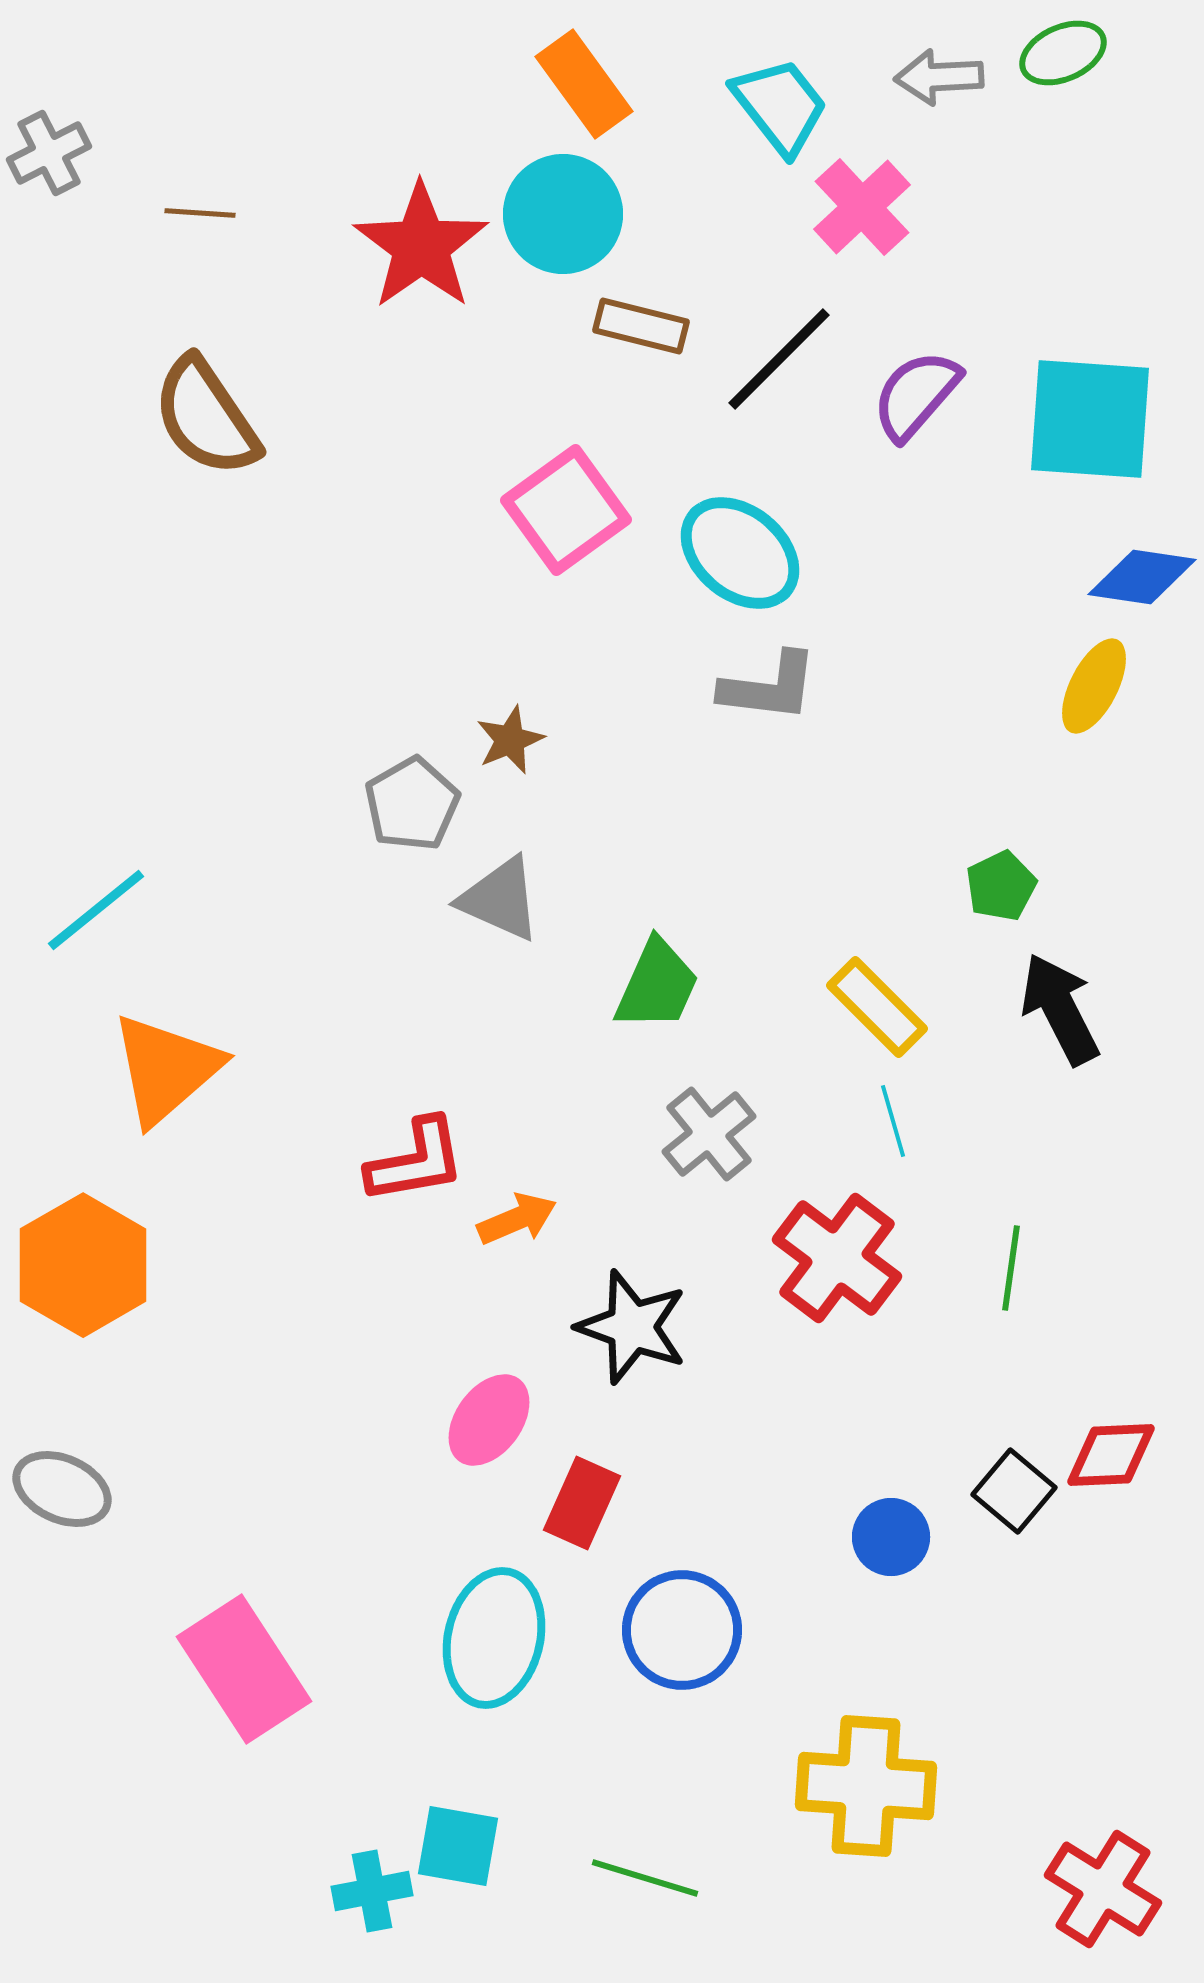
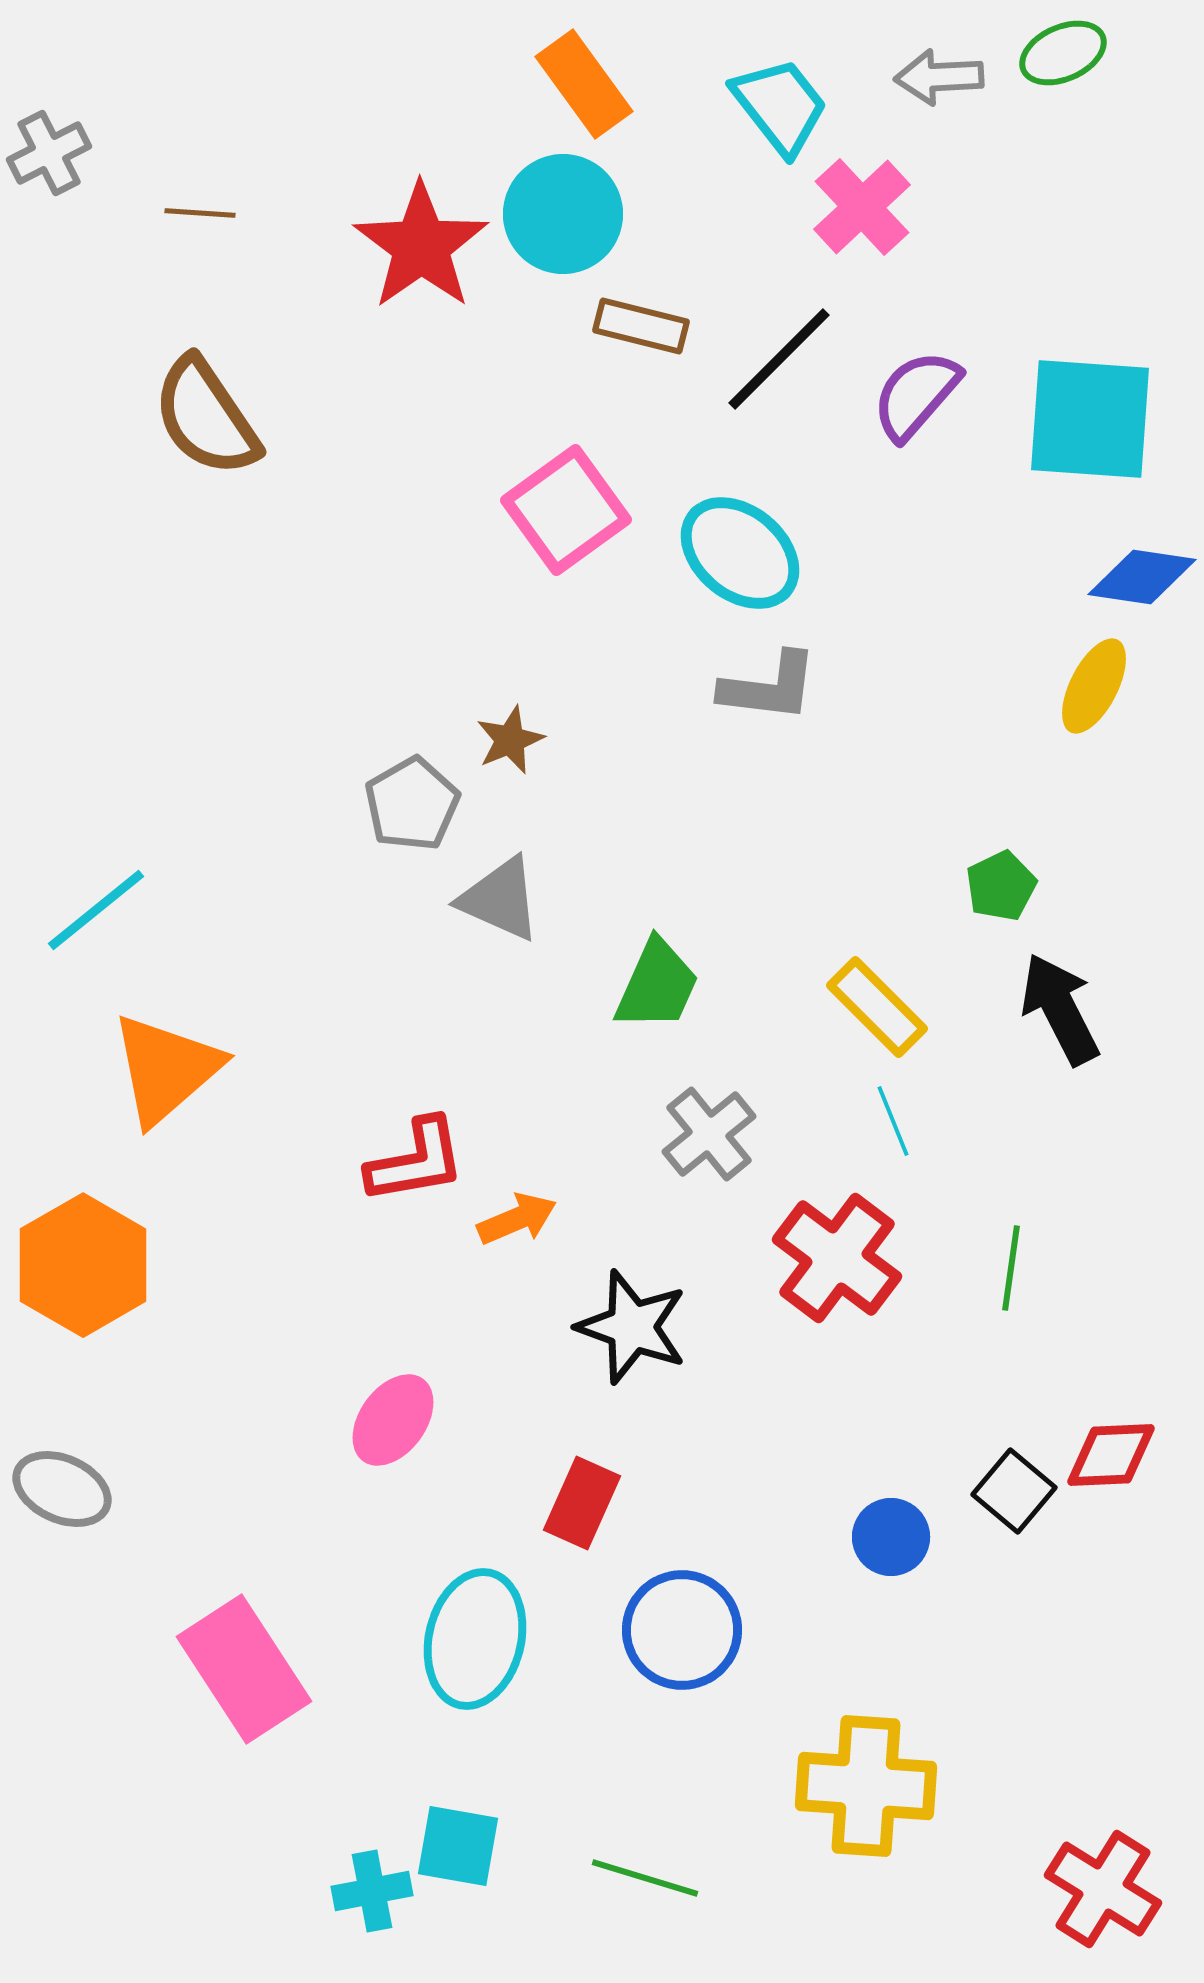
cyan line at (893, 1121): rotated 6 degrees counterclockwise
pink ellipse at (489, 1420): moved 96 px left
cyan ellipse at (494, 1638): moved 19 px left, 1 px down
